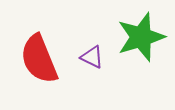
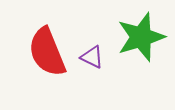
red semicircle: moved 8 px right, 7 px up
